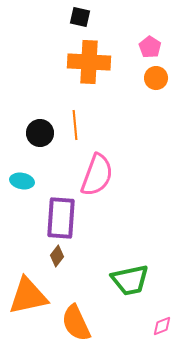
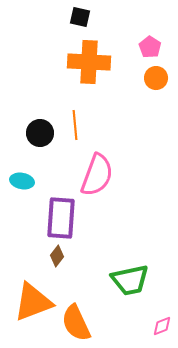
orange triangle: moved 5 px right, 6 px down; rotated 9 degrees counterclockwise
